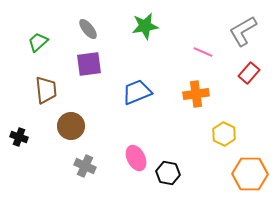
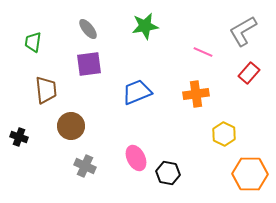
green trapezoid: moved 5 px left; rotated 40 degrees counterclockwise
